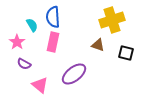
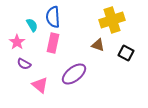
pink rectangle: moved 1 px down
black square: rotated 14 degrees clockwise
